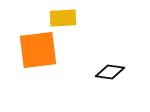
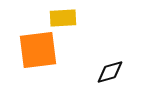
black diamond: rotated 24 degrees counterclockwise
